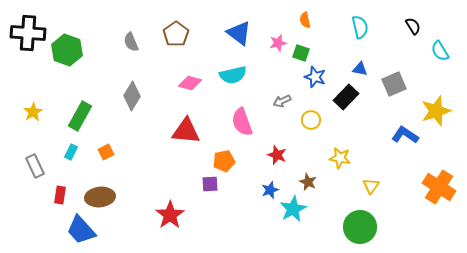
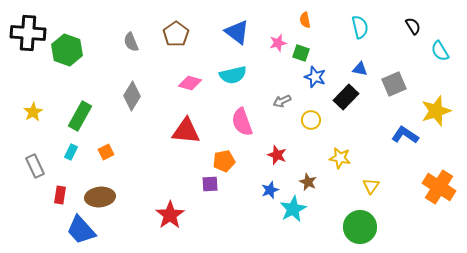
blue triangle at (239, 33): moved 2 px left, 1 px up
